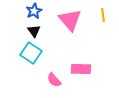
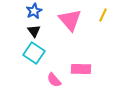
yellow line: rotated 32 degrees clockwise
cyan square: moved 3 px right
